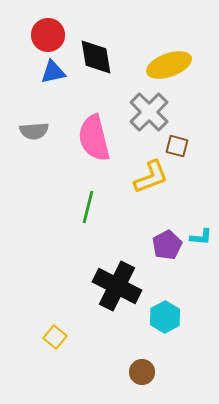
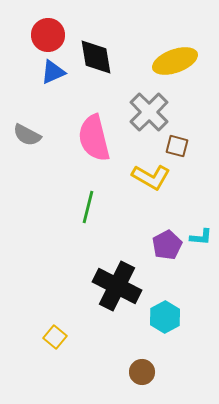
yellow ellipse: moved 6 px right, 4 px up
blue triangle: rotated 12 degrees counterclockwise
gray semicircle: moved 7 px left, 4 px down; rotated 32 degrees clockwise
yellow L-shape: rotated 51 degrees clockwise
